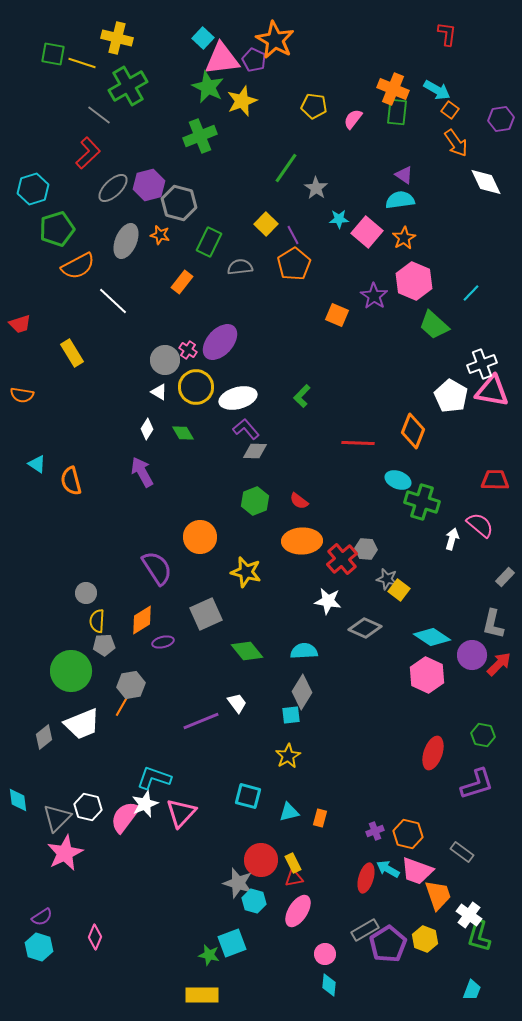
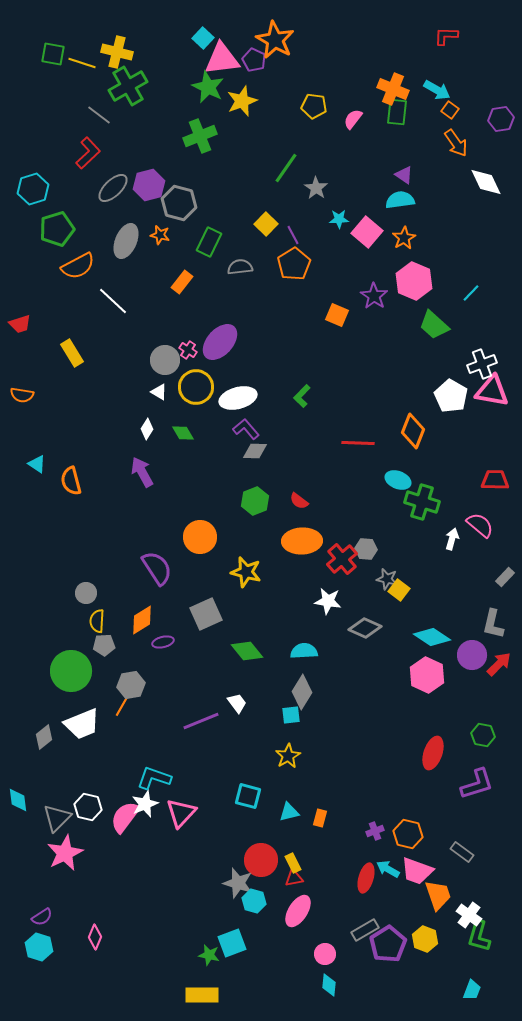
red L-shape at (447, 34): moved 1 px left, 2 px down; rotated 95 degrees counterclockwise
yellow cross at (117, 38): moved 14 px down
